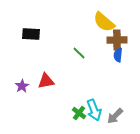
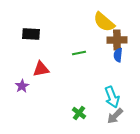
green line: rotated 56 degrees counterclockwise
red triangle: moved 5 px left, 12 px up
cyan arrow: moved 18 px right, 13 px up
